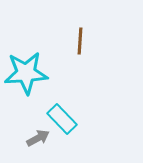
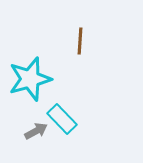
cyan star: moved 4 px right, 6 px down; rotated 12 degrees counterclockwise
gray arrow: moved 2 px left, 7 px up
